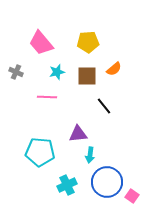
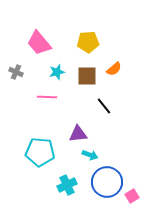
pink trapezoid: moved 2 px left
cyan arrow: rotated 77 degrees counterclockwise
pink square: rotated 24 degrees clockwise
